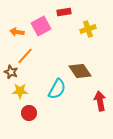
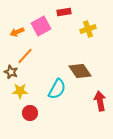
orange arrow: rotated 32 degrees counterclockwise
red circle: moved 1 px right
